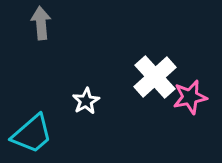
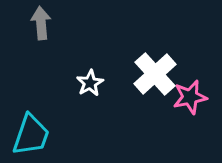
white cross: moved 3 px up
white star: moved 4 px right, 18 px up
cyan trapezoid: moved 1 px left, 1 px down; rotated 30 degrees counterclockwise
